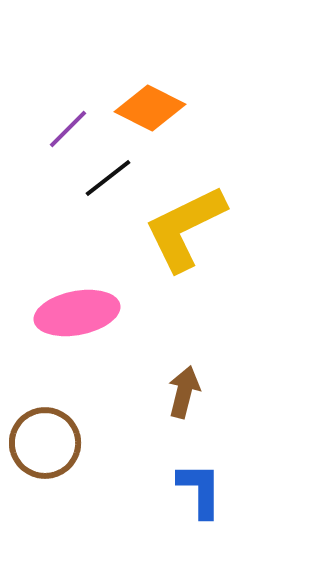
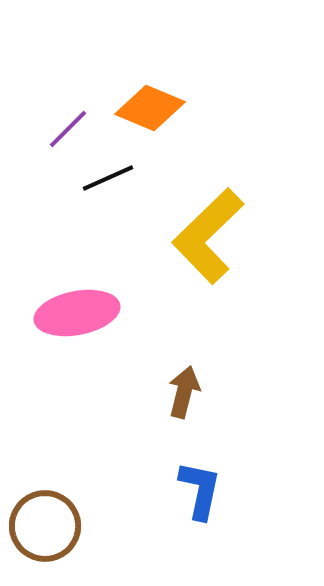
orange diamond: rotated 4 degrees counterclockwise
black line: rotated 14 degrees clockwise
yellow L-shape: moved 23 px right, 8 px down; rotated 18 degrees counterclockwise
brown circle: moved 83 px down
blue L-shape: rotated 12 degrees clockwise
